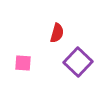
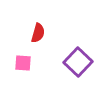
red semicircle: moved 19 px left
